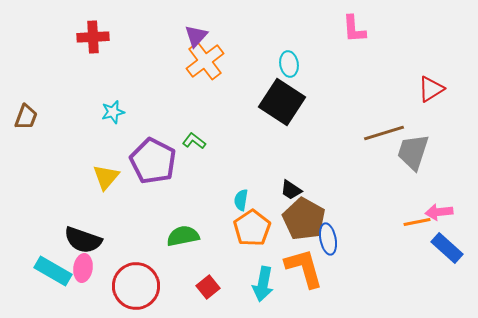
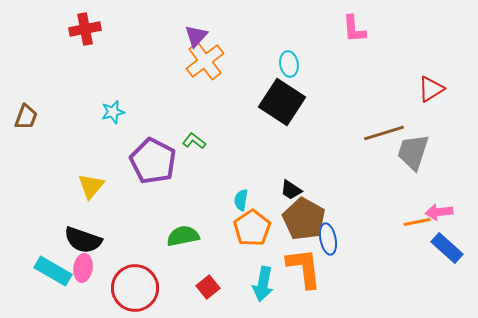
red cross: moved 8 px left, 8 px up; rotated 8 degrees counterclockwise
yellow triangle: moved 15 px left, 9 px down
orange L-shape: rotated 9 degrees clockwise
red circle: moved 1 px left, 2 px down
